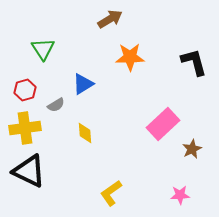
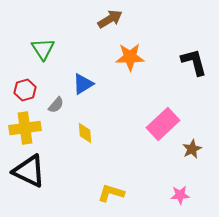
gray semicircle: rotated 18 degrees counterclockwise
yellow L-shape: rotated 52 degrees clockwise
